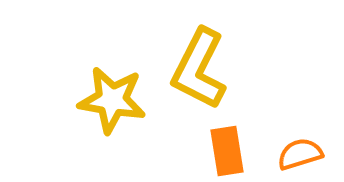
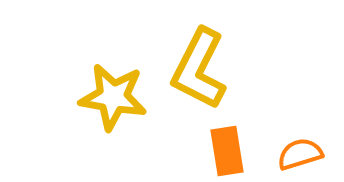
yellow star: moved 1 px right, 3 px up
